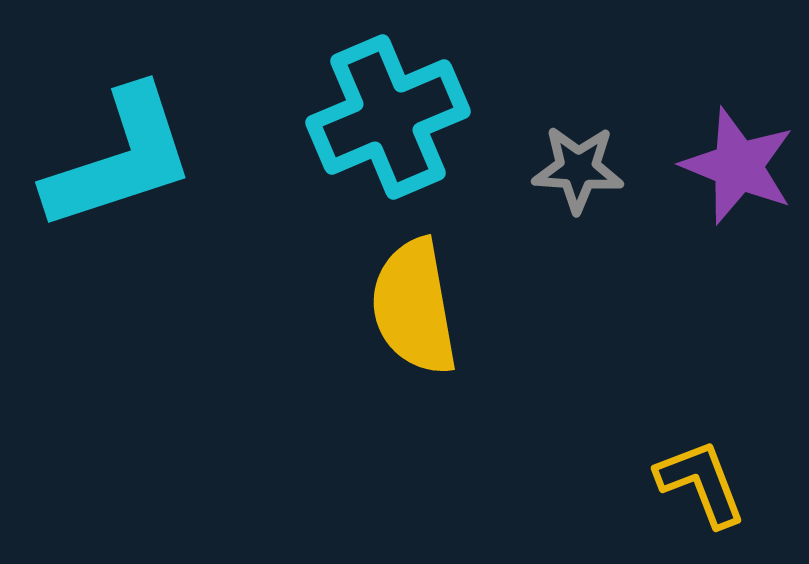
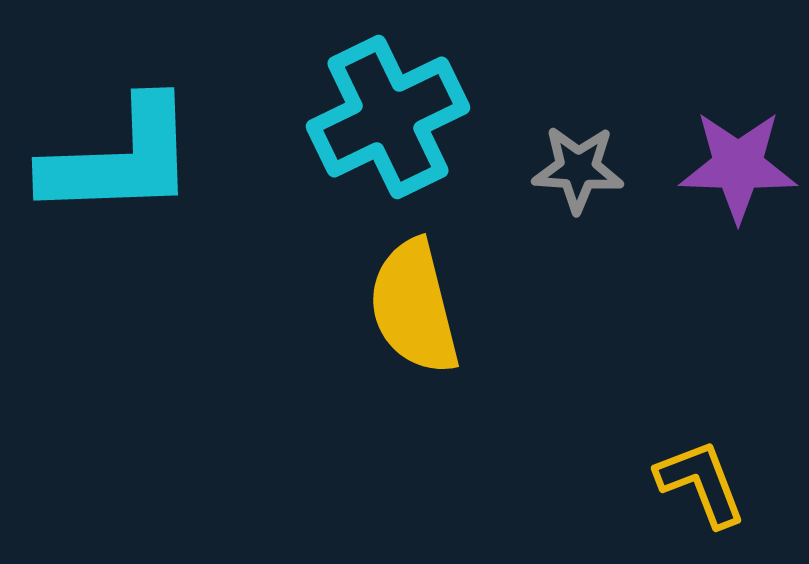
cyan cross: rotated 3 degrees counterclockwise
cyan L-shape: rotated 16 degrees clockwise
purple star: rotated 20 degrees counterclockwise
yellow semicircle: rotated 4 degrees counterclockwise
